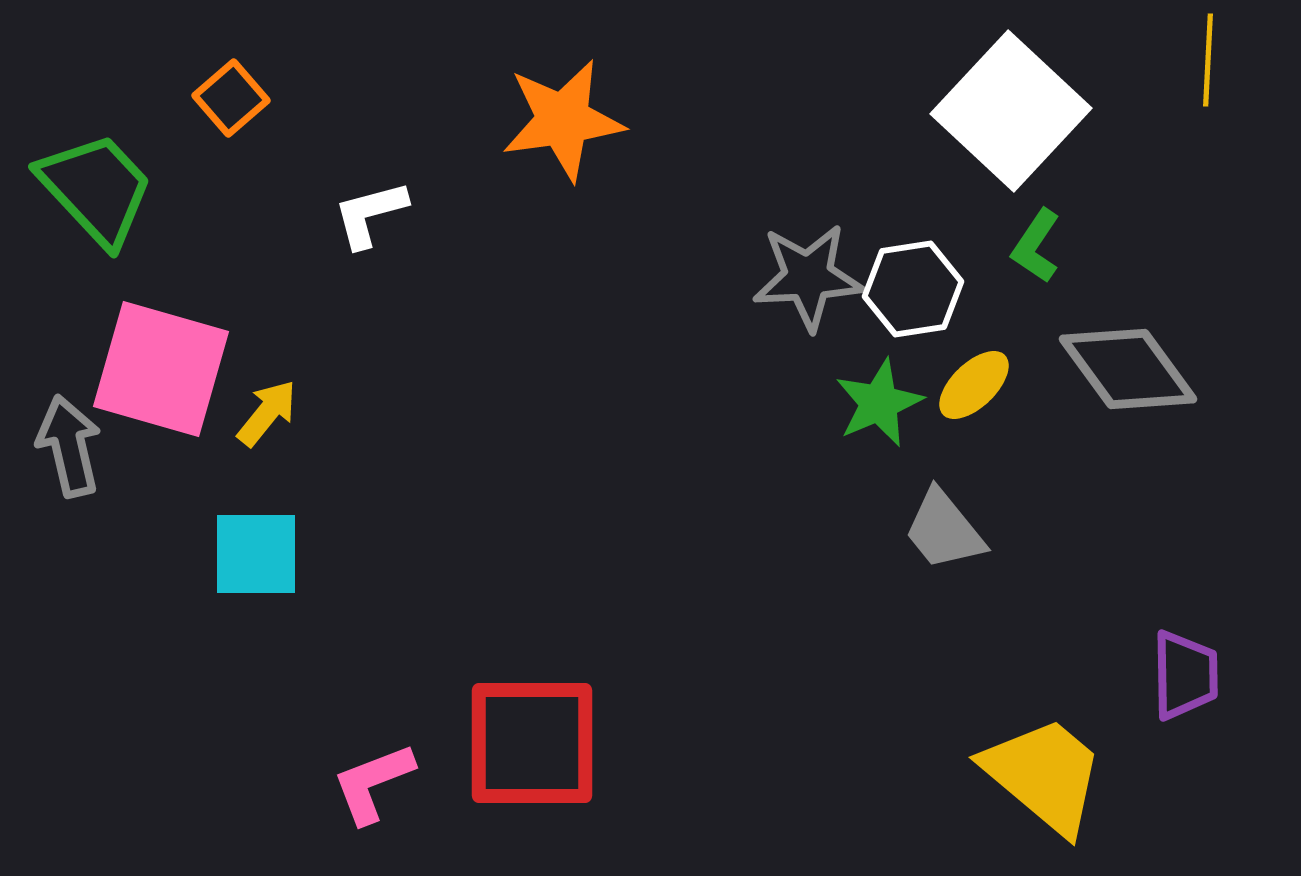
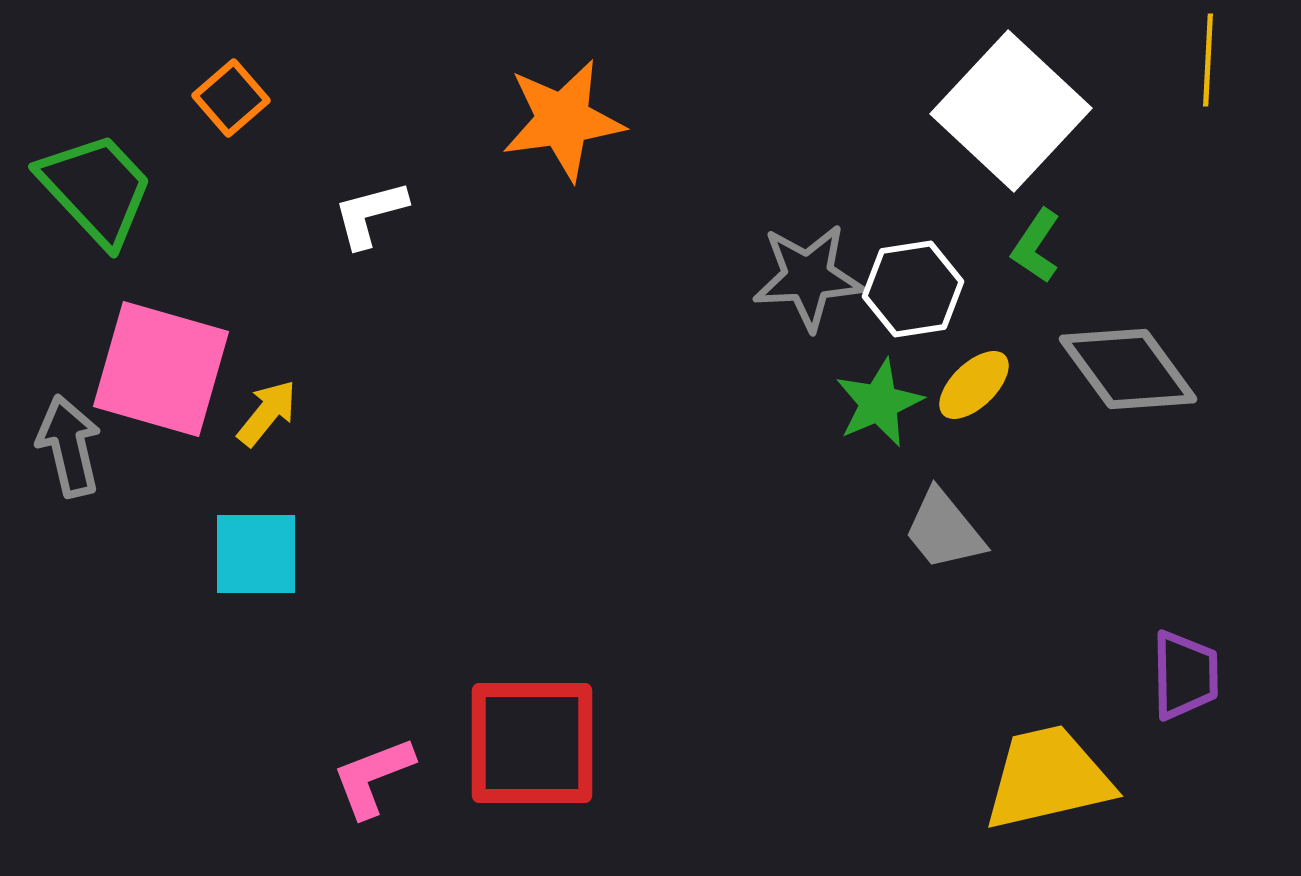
yellow trapezoid: moved 4 px right, 3 px down; rotated 53 degrees counterclockwise
pink L-shape: moved 6 px up
